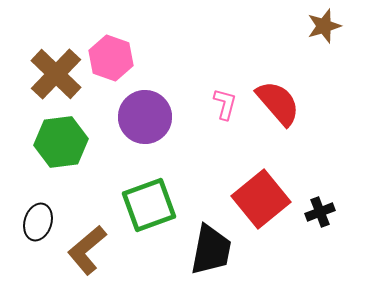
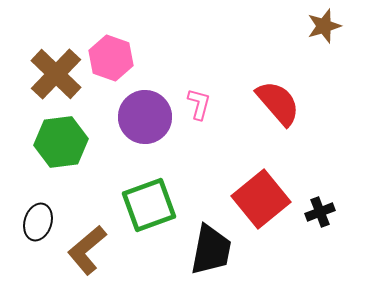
pink L-shape: moved 26 px left
